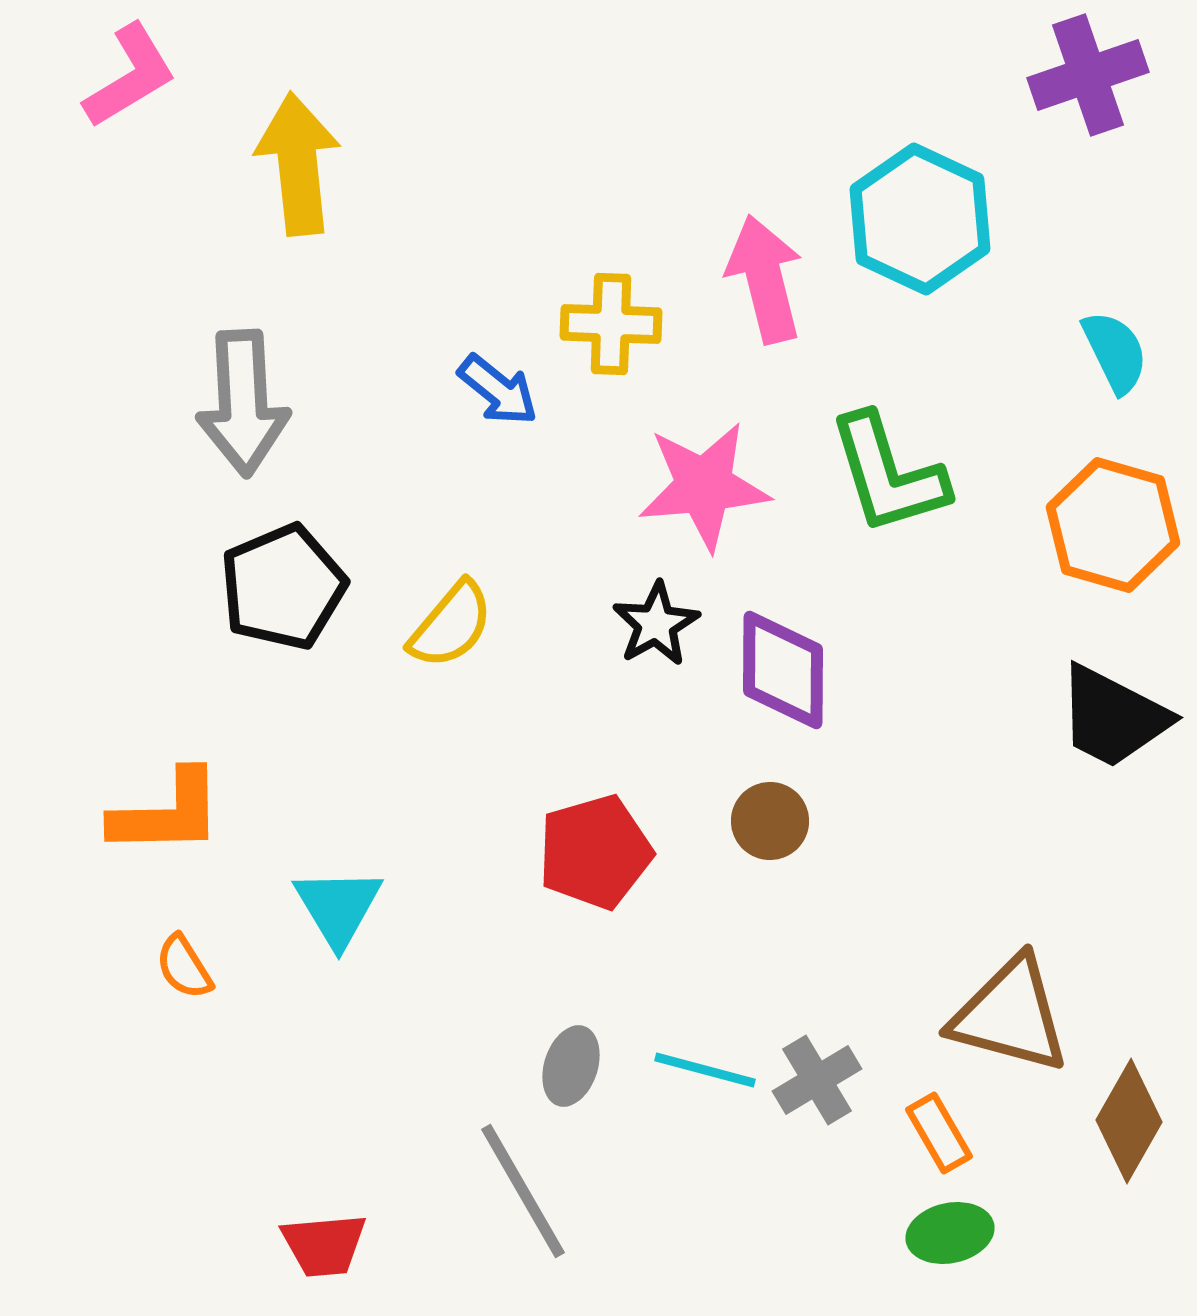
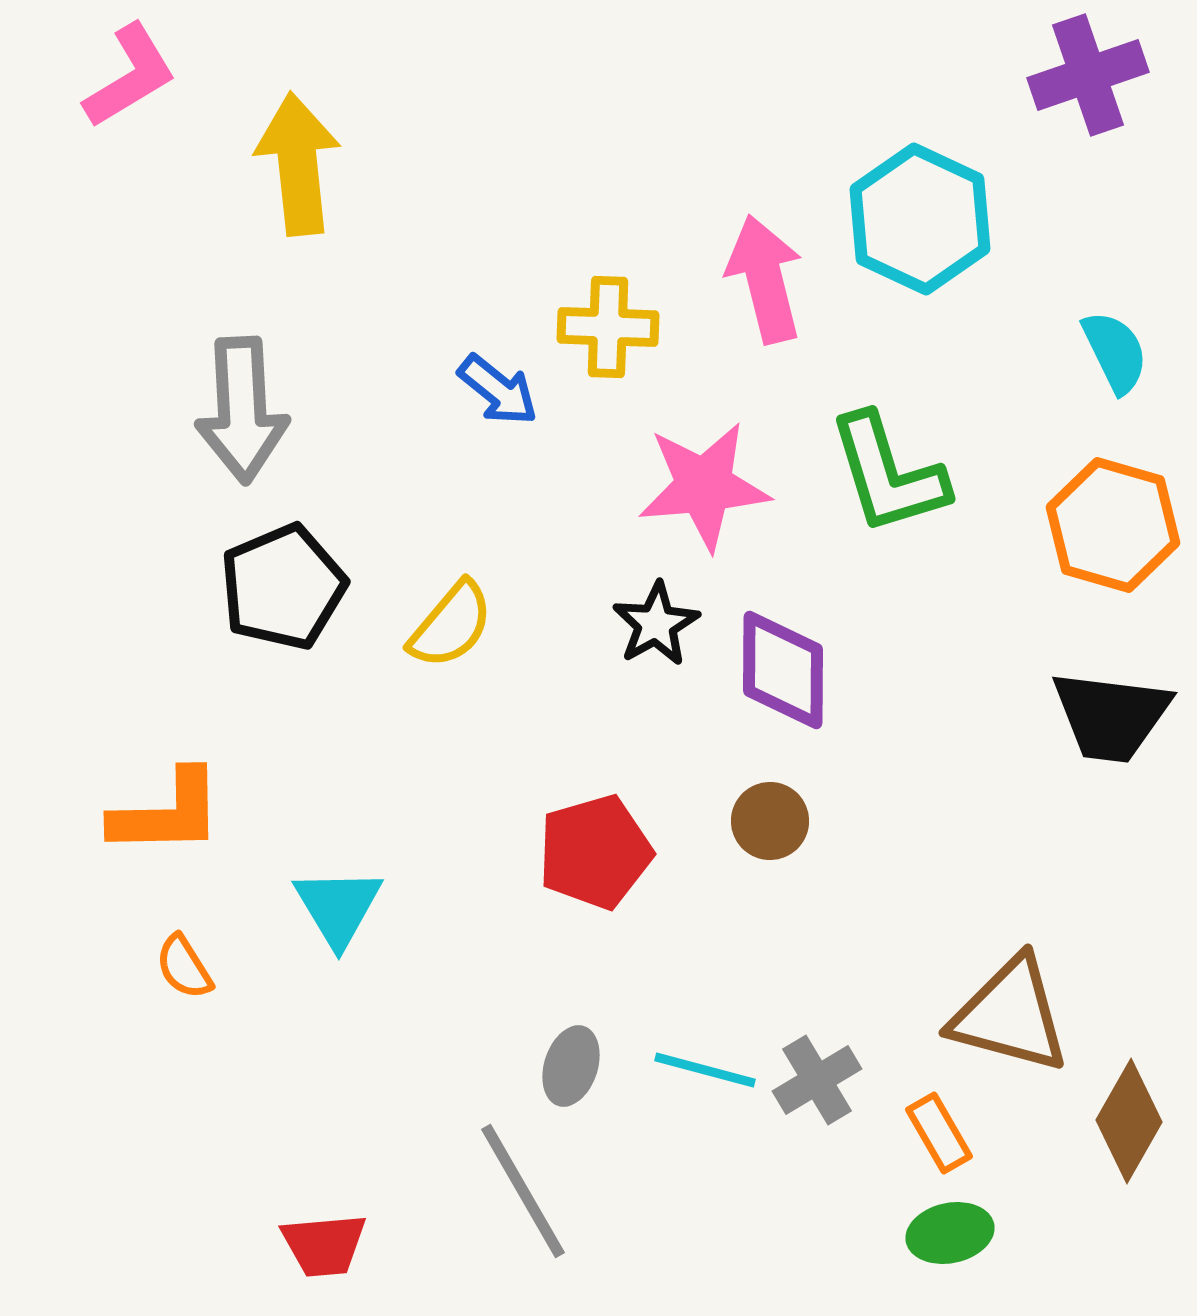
yellow cross: moved 3 px left, 3 px down
gray arrow: moved 1 px left, 7 px down
black trapezoid: moved 2 px left, 1 px up; rotated 20 degrees counterclockwise
